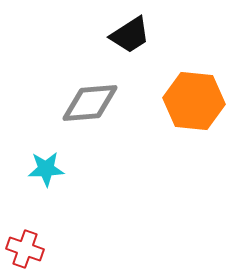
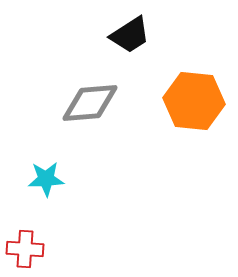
cyan star: moved 10 px down
red cross: rotated 15 degrees counterclockwise
